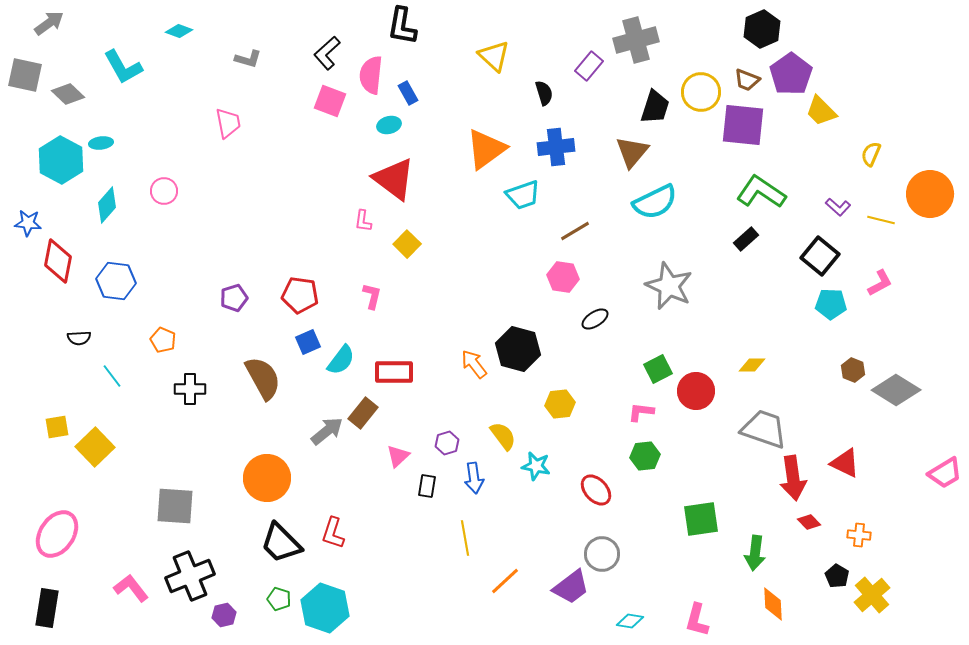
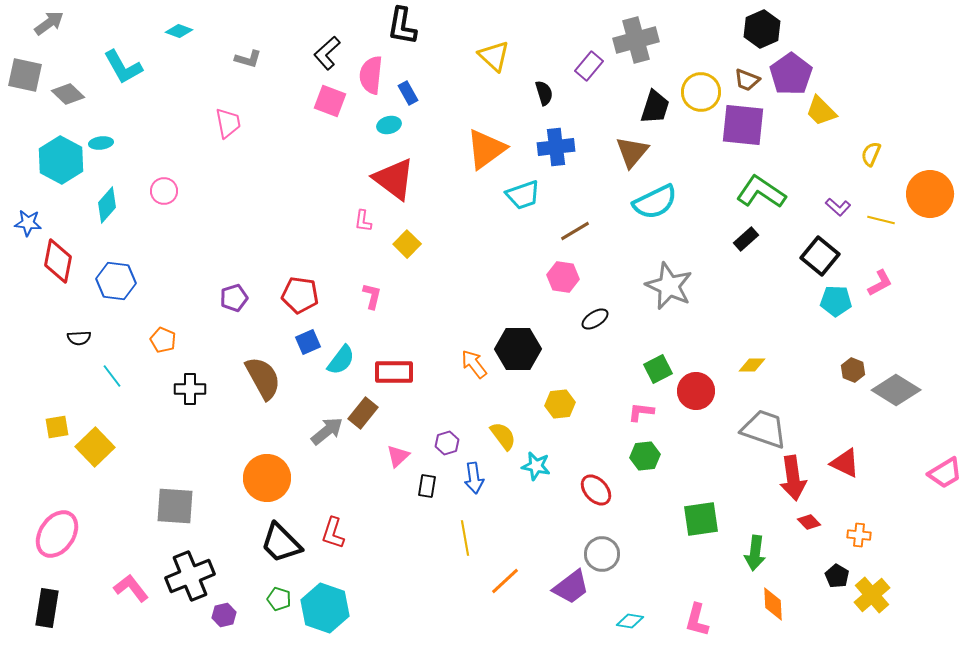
cyan pentagon at (831, 304): moved 5 px right, 3 px up
black hexagon at (518, 349): rotated 15 degrees counterclockwise
